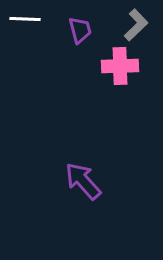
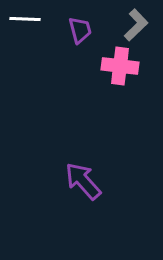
pink cross: rotated 9 degrees clockwise
